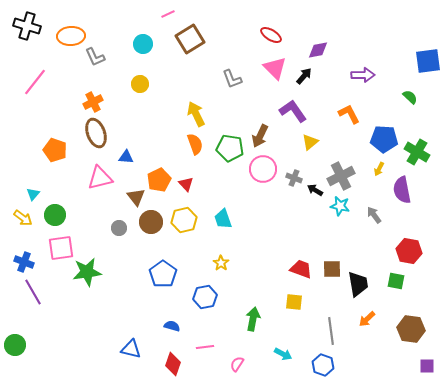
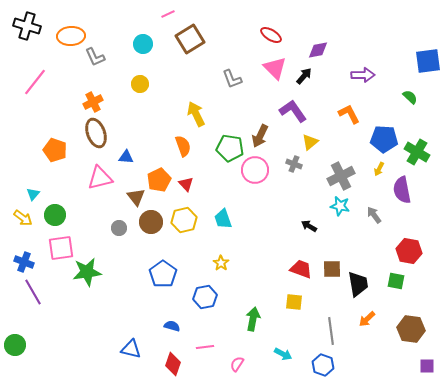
orange semicircle at (195, 144): moved 12 px left, 2 px down
pink circle at (263, 169): moved 8 px left, 1 px down
gray cross at (294, 178): moved 14 px up
black arrow at (315, 190): moved 6 px left, 36 px down
